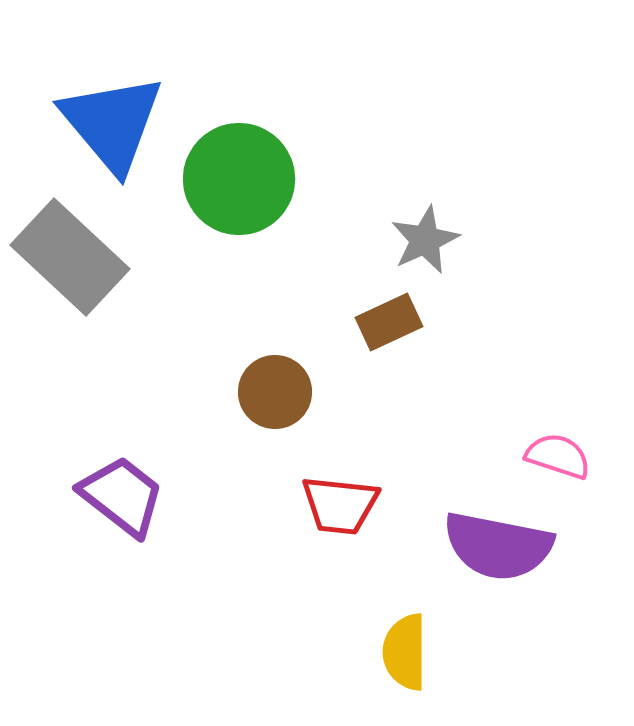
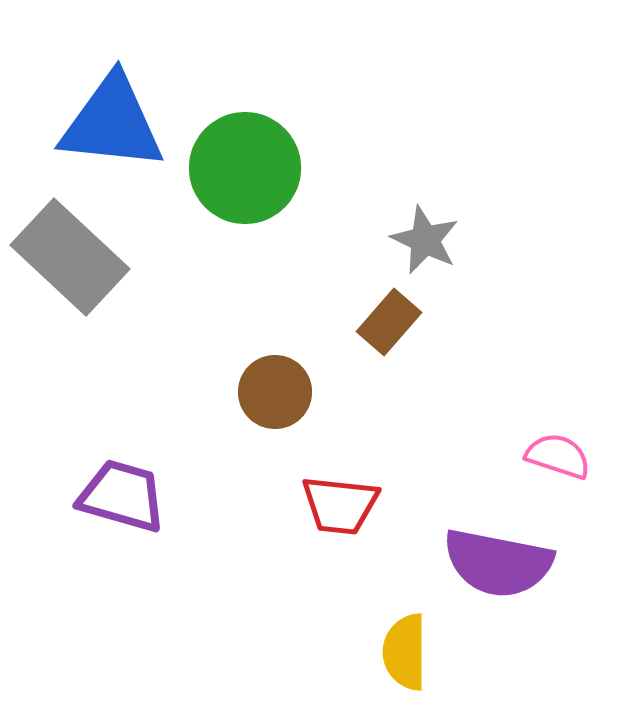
blue triangle: rotated 44 degrees counterclockwise
green circle: moved 6 px right, 11 px up
gray star: rotated 22 degrees counterclockwise
brown rectangle: rotated 24 degrees counterclockwise
purple trapezoid: rotated 22 degrees counterclockwise
purple semicircle: moved 17 px down
